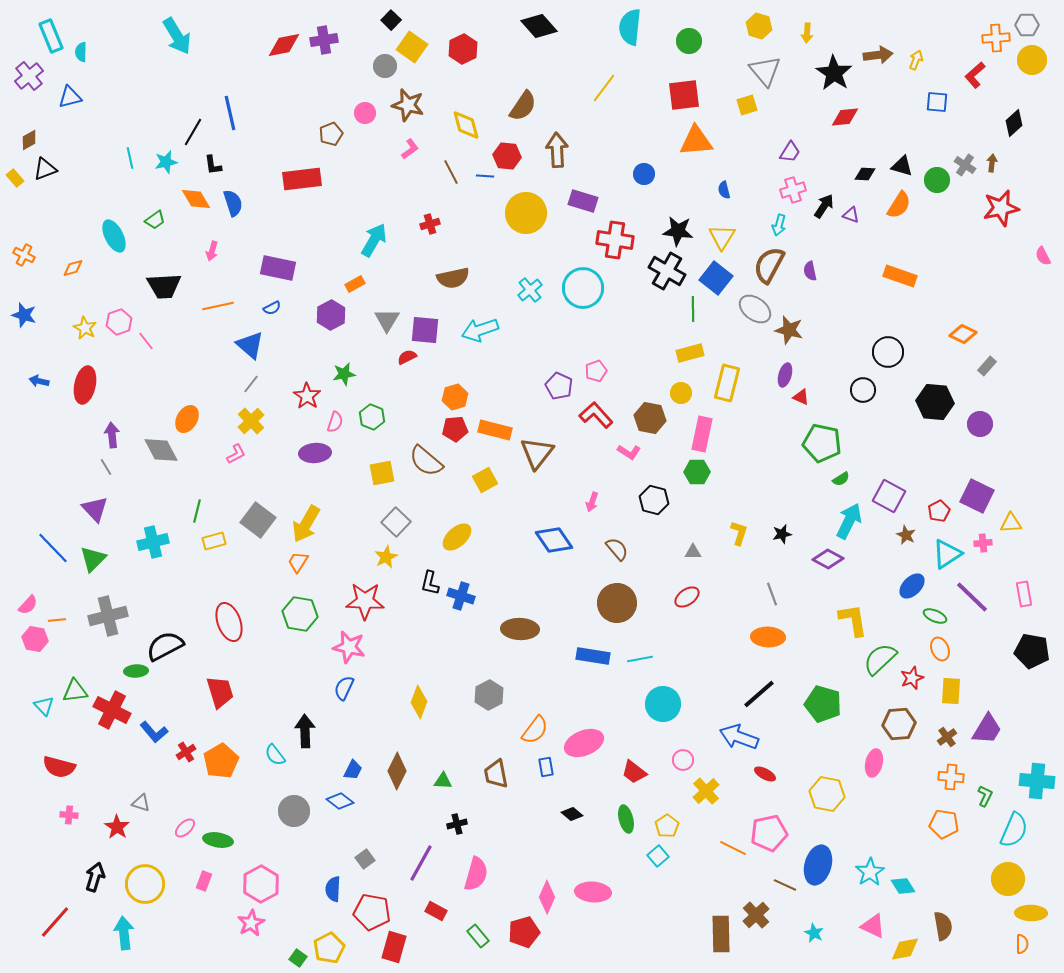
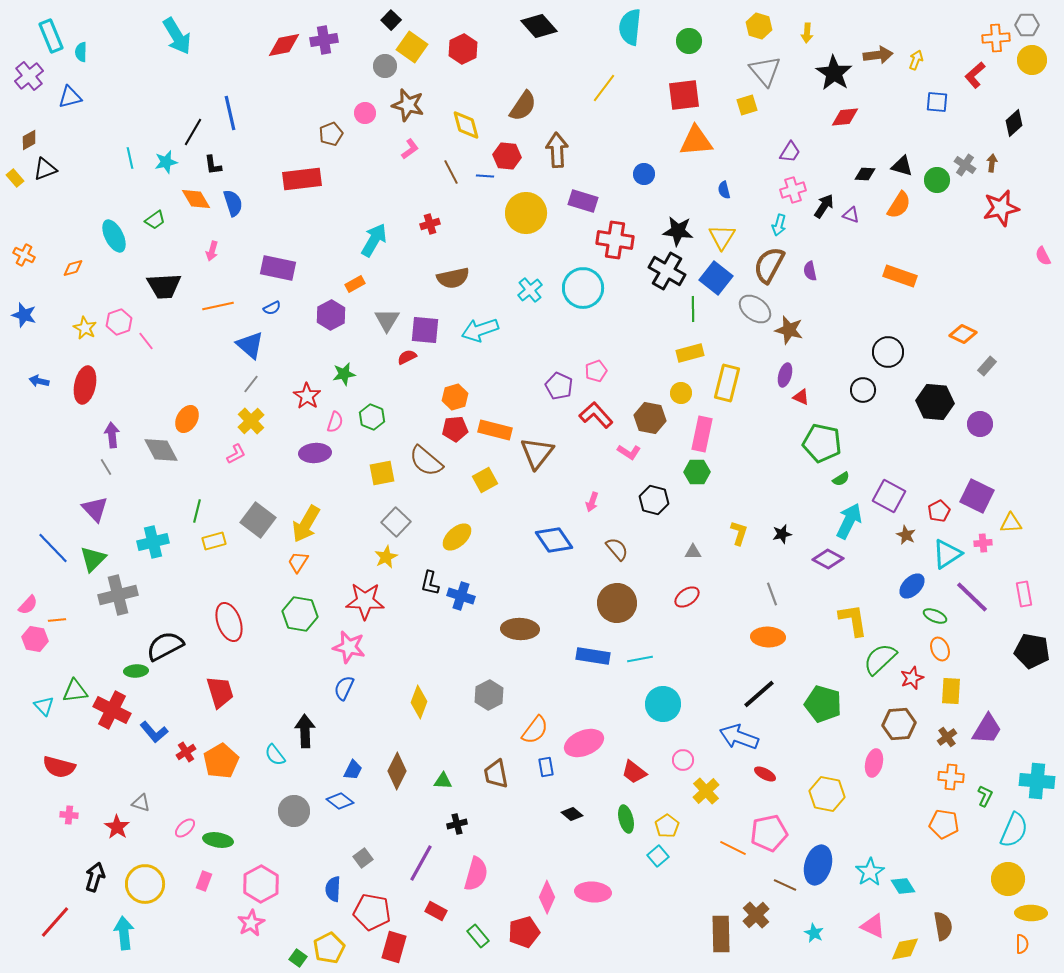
gray cross at (108, 616): moved 10 px right, 21 px up
gray square at (365, 859): moved 2 px left, 1 px up
